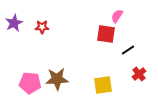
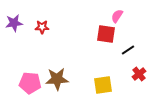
purple star: rotated 18 degrees clockwise
